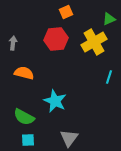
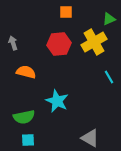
orange square: rotated 24 degrees clockwise
red hexagon: moved 3 px right, 5 px down
gray arrow: rotated 24 degrees counterclockwise
orange semicircle: moved 2 px right, 1 px up
cyan line: rotated 48 degrees counterclockwise
cyan star: moved 2 px right
green semicircle: rotated 40 degrees counterclockwise
gray triangle: moved 21 px right; rotated 36 degrees counterclockwise
